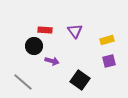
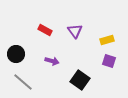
red rectangle: rotated 24 degrees clockwise
black circle: moved 18 px left, 8 px down
purple square: rotated 32 degrees clockwise
